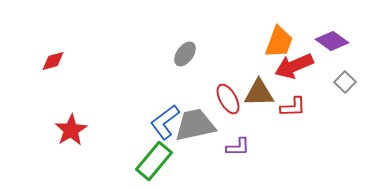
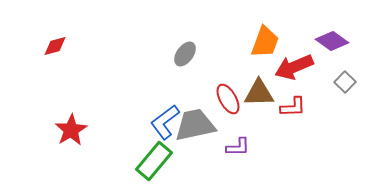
orange trapezoid: moved 14 px left
red diamond: moved 2 px right, 15 px up
red arrow: moved 1 px down
